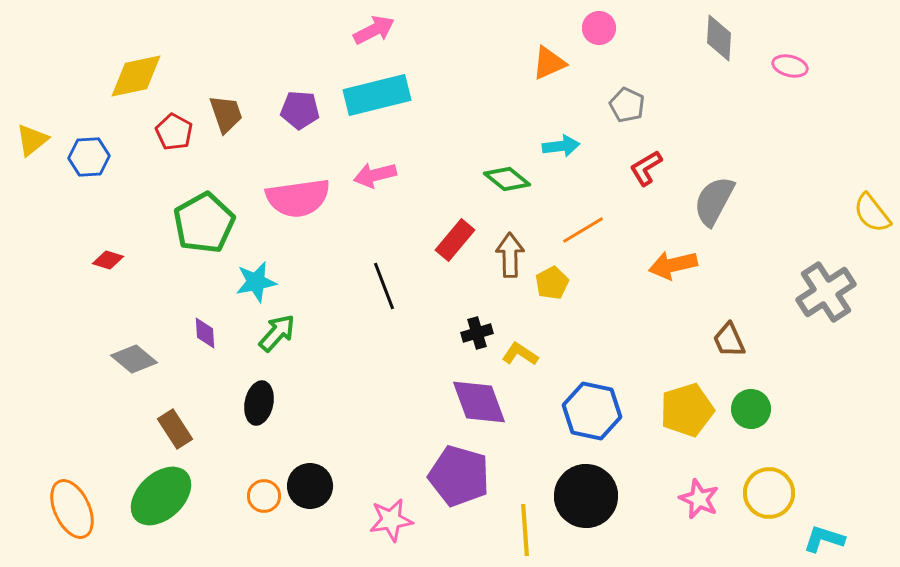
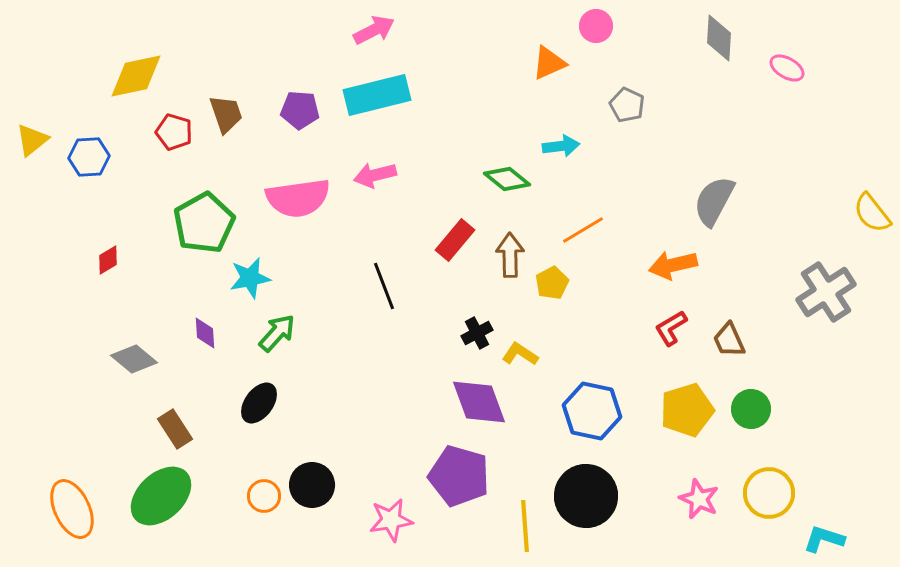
pink circle at (599, 28): moved 3 px left, 2 px up
pink ellipse at (790, 66): moved 3 px left, 2 px down; rotated 16 degrees clockwise
red pentagon at (174, 132): rotated 12 degrees counterclockwise
red L-shape at (646, 168): moved 25 px right, 160 px down
red diamond at (108, 260): rotated 48 degrees counterclockwise
cyan star at (256, 282): moved 6 px left, 4 px up
black cross at (477, 333): rotated 12 degrees counterclockwise
black ellipse at (259, 403): rotated 24 degrees clockwise
black circle at (310, 486): moved 2 px right, 1 px up
yellow line at (525, 530): moved 4 px up
